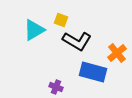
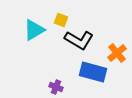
black L-shape: moved 2 px right, 1 px up
